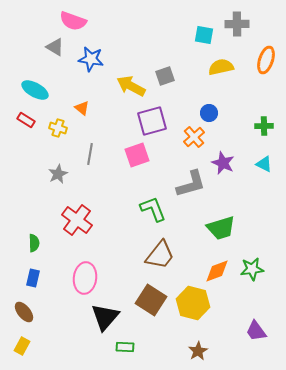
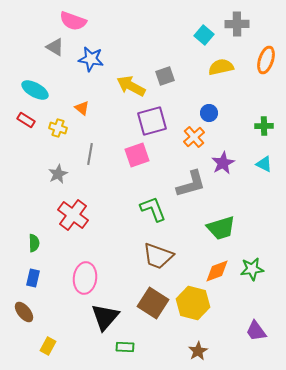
cyan square: rotated 30 degrees clockwise
purple star: rotated 20 degrees clockwise
red cross: moved 4 px left, 5 px up
brown trapezoid: moved 2 px left, 1 px down; rotated 72 degrees clockwise
brown square: moved 2 px right, 3 px down
yellow rectangle: moved 26 px right
